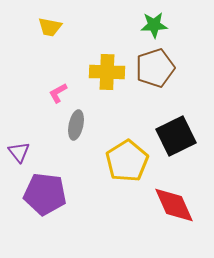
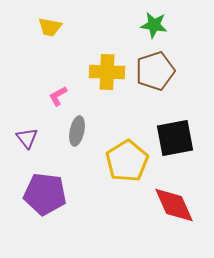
green star: rotated 12 degrees clockwise
brown pentagon: moved 3 px down
pink L-shape: moved 3 px down
gray ellipse: moved 1 px right, 6 px down
black square: moved 1 px left, 2 px down; rotated 15 degrees clockwise
purple triangle: moved 8 px right, 14 px up
